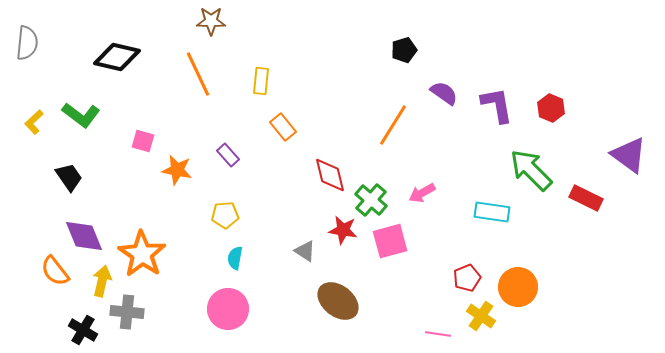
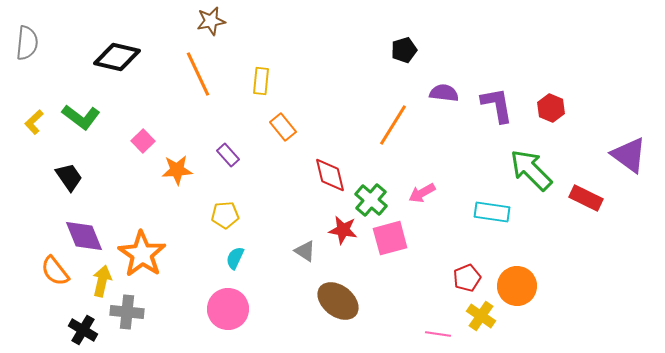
brown star at (211, 21): rotated 12 degrees counterclockwise
purple semicircle at (444, 93): rotated 28 degrees counterclockwise
green L-shape at (81, 115): moved 2 px down
pink square at (143, 141): rotated 30 degrees clockwise
orange star at (177, 170): rotated 16 degrees counterclockwise
pink square at (390, 241): moved 3 px up
cyan semicircle at (235, 258): rotated 15 degrees clockwise
orange circle at (518, 287): moved 1 px left, 1 px up
